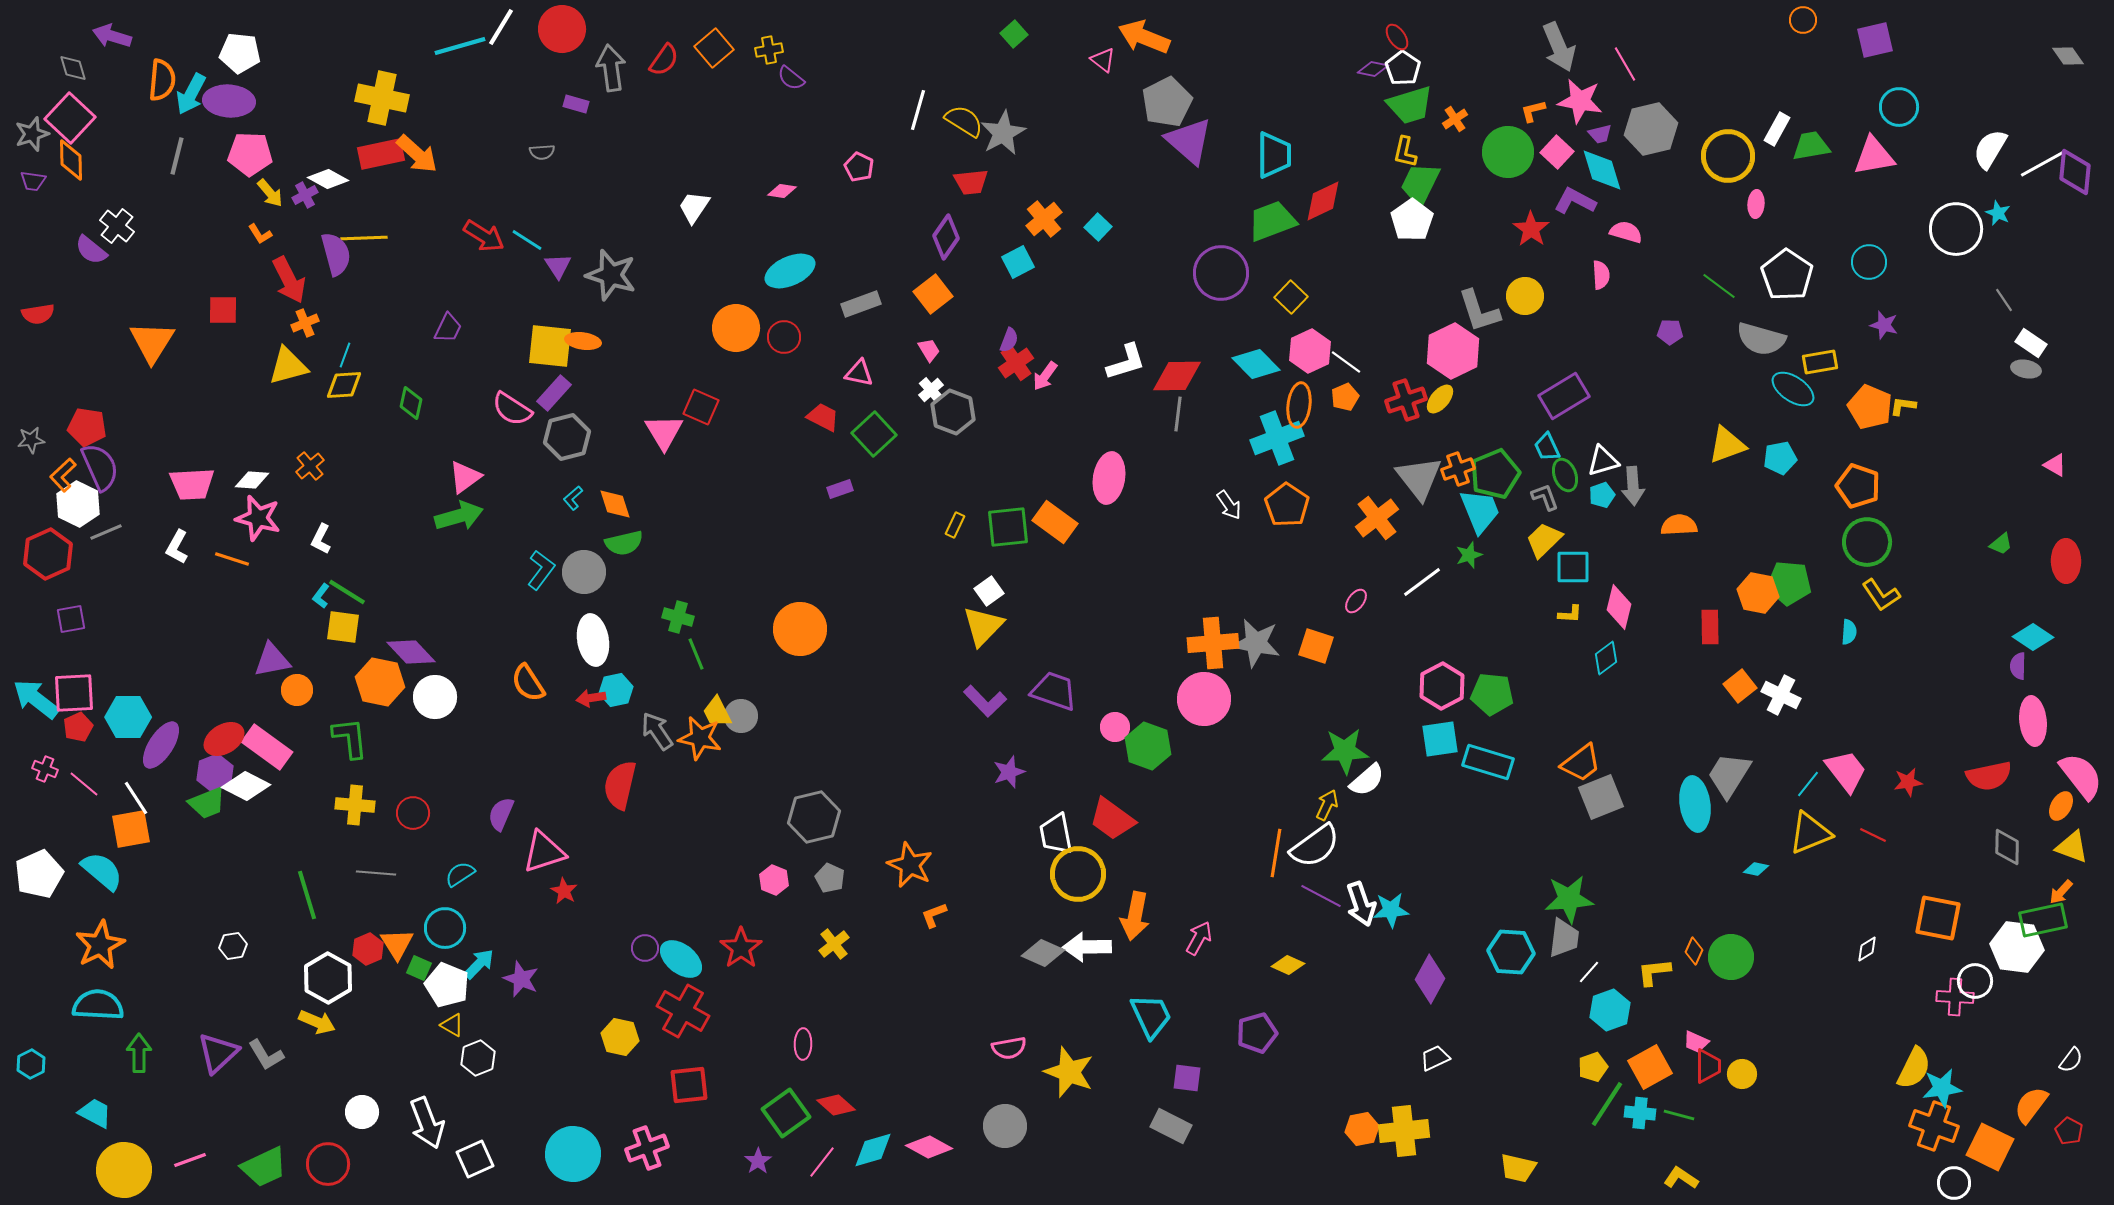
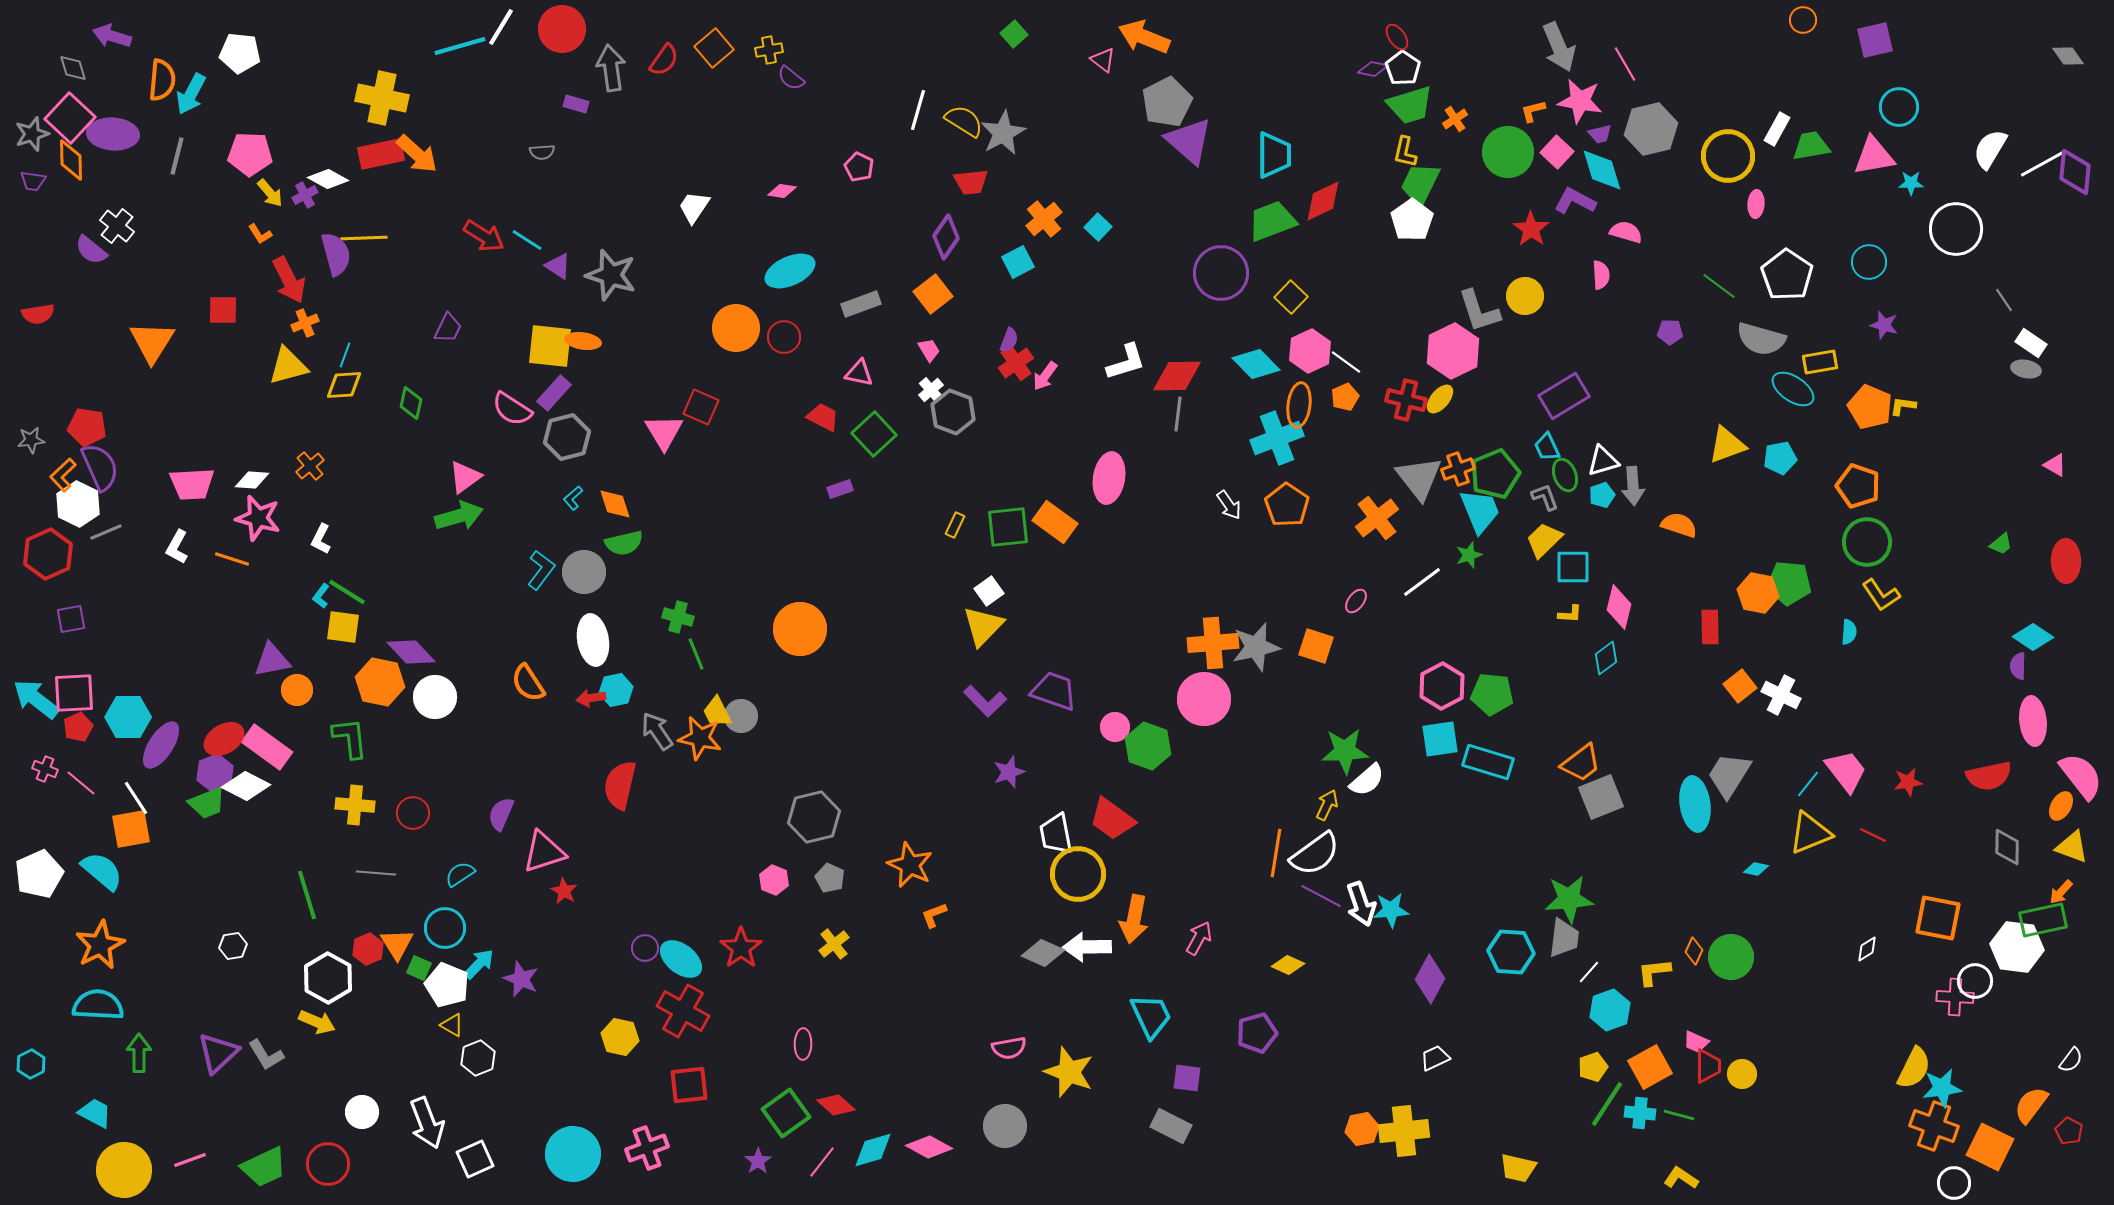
purple ellipse at (229, 101): moved 116 px left, 33 px down
cyan star at (1998, 213): moved 87 px left, 30 px up; rotated 25 degrees counterclockwise
purple triangle at (558, 266): rotated 24 degrees counterclockwise
red cross at (1406, 400): rotated 33 degrees clockwise
orange semicircle at (1679, 525): rotated 21 degrees clockwise
gray star at (1256, 643): moved 4 px down; rotated 24 degrees counterclockwise
pink line at (84, 784): moved 3 px left, 1 px up
white semicircle at (1315, 846): moved 8 px down
orange arrow at (1135, 916): moved 1 px left, 3 px down
